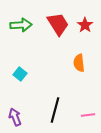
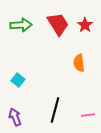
cyan square: moved 2 px left, 6 px down
